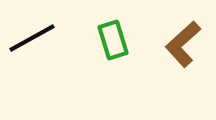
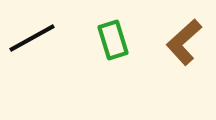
brown L-shape: moved 1 px right, 2 px up
